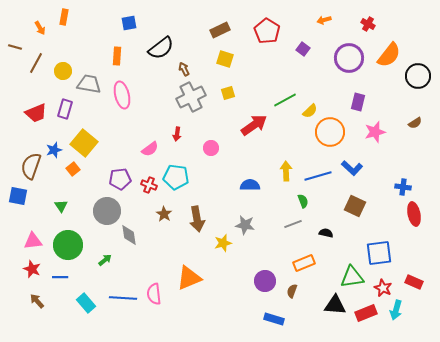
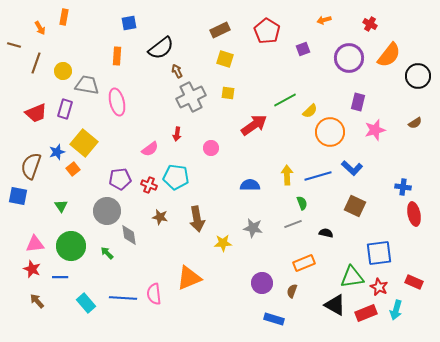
red cross at (368, 24): moved 2 px right
brown line at (15, 47): moved 1 px left, 2 px up
purple square at (303, 49): rotated 32 degrees clockwise
brown line at (36, 63): rotated 10 degrees counterclockwise
brown arrow at (184, 69): moved 7 px left, 2 px down
gray trapezoid at (89, 84): moved 2 px left, 1 px down
yellow square at (228, 93): rotated 24 degrees clockwise
pink ellipse at (122, 95): moved 5 px left, 7 px down
pink star at (375, 132): moved 2 px up
blue star at (54, 150): moved 3 px right, 2 px down
yellow arrow at (286, 171): moved 1 px right, 4 px down
green semicircle at (303, 201): moved 1 px left, 2 px down
brown star at (164, 214): moved 4 px left, 3 px down; rotated 21 degrees counterclockwise
gray star at (245, 225): moved 8 px right, 3 px down
pink triangle at (33, 241): moved 2 px right, 3 px down
yellow star at (223, 243): rotated 12 degrees clockwise
green circle at (68, 245): moved 3 px right, 1 px down
green arrow at (105, 260): moved 2 px right, 7 px up; rotated 96 degrees counterclockwise
purple circle at (265, 281): moved 3 px left, 2 px down
red star at (383, 288): moved 4 px left, 1 px up
black triangle at (335, 305): rotated 25 degrees clockwise
